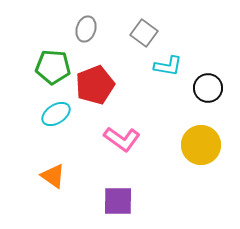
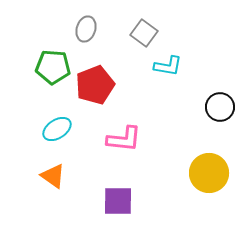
black circle: moved 12 px right, 19 px down
cyan ellipse: moved 1 px right, 15 px down
pink L-shape: moved 2 px right; rotated 30 degrees counterclockwise
yellow circle: moved 8 px right, 28 px down
